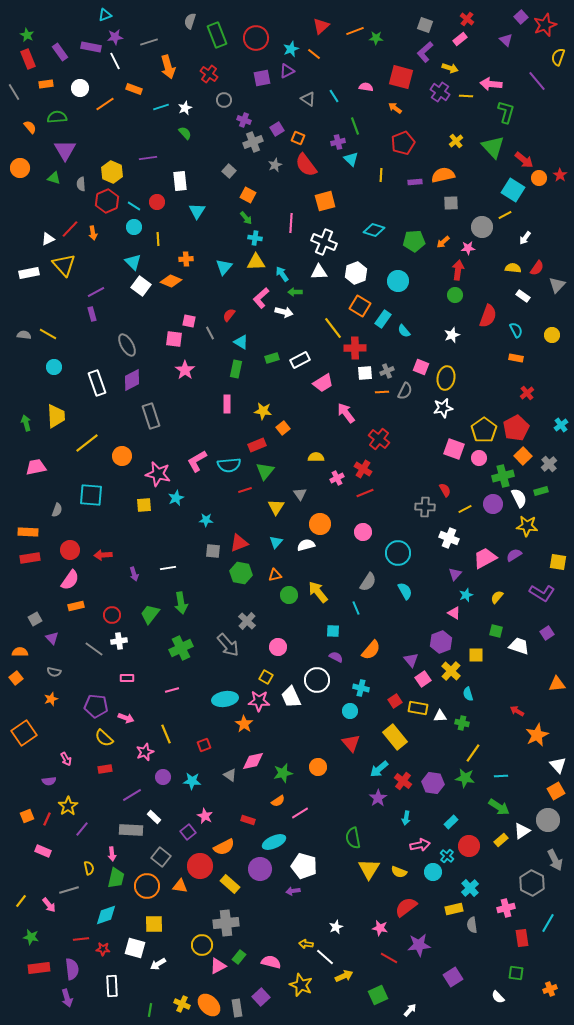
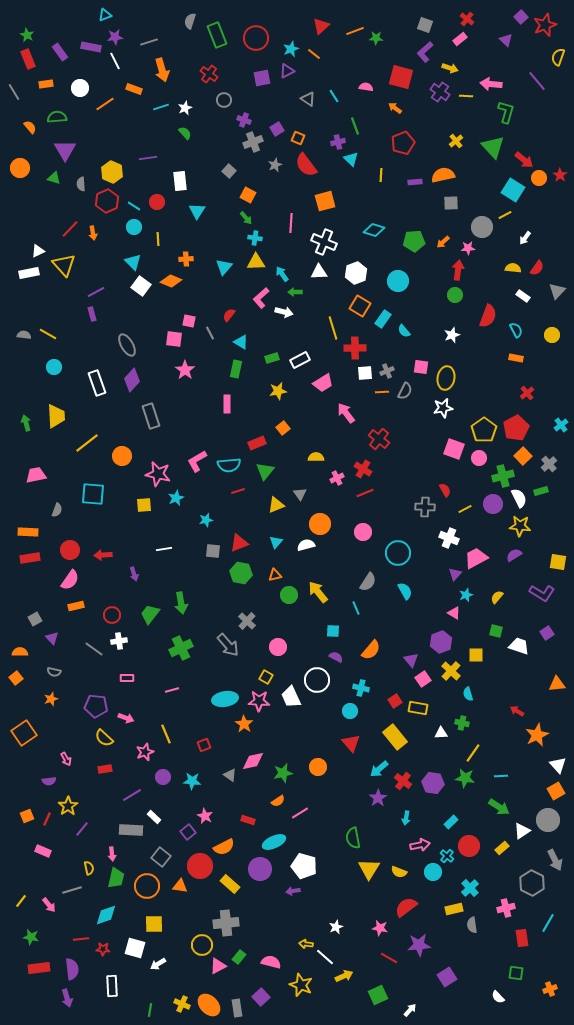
orange arrow at (168, 67): moved 6 px left, 3 px down
white triangle at (48, 239): moved 10 px left, 12 px down
gray triangle at (557, 285): moved 6 px down
yellow line at (333, 328): rotated 20 degrees clockwise
pink square at (421, 367): rotated 14 degrees counterclockwise
purple diamond at (132, 380): rotated 20 degrees counterclockwise
yellow star at (263, 411): moved 15 px right, 20 px up; rotated 18 degrees counterclockwise
red rectangle at (257, 445): moved 2 px up
pink trapezoid at (36, 467): moved 8 px down
red line at (245, 490): moved 7 px left, 1 px down
cyan square at (91, 495): moved 2 px right, 1 px up
yellow triangle at (276, 507): moved 2 px up; rotated 36 degrees clockwise
cyan star at (206, 520): rotated 16 degrees counterclockwise
yellow star at (527, 526): moved 7 px left
pink trapezoid at (485, 558): moved 9 px left
white line at (168, 568): moved 4 px left, 19 px up
white triangle at (440, 716): moved 1 px right, 17 px down
yellow rectangle at (501, 840): moved 1 px right, 8 px down
gray line at (69, 890): moved 3 px right
purple square at (453, 977): moved 6 px left
